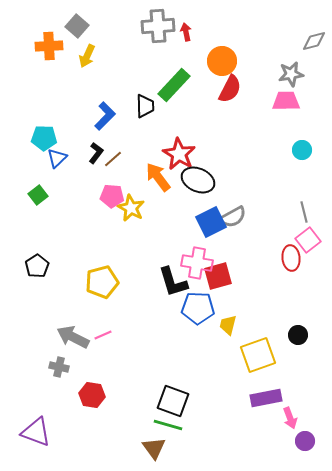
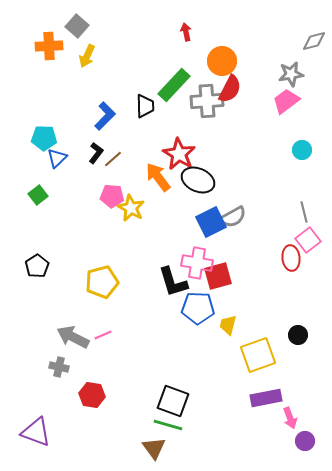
gray cross at (158, 26): moved 49 px right, 75 px down
pink trapezoid at (286, 101): rotated 36 degrees counterclockwise
